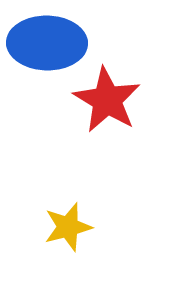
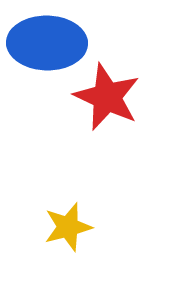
red star: moved 3 px up; rotated 6 degrees counterclockwise
